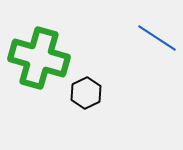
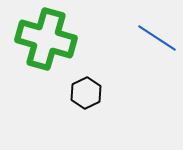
green cross: moved 7 px right, 19 px up
